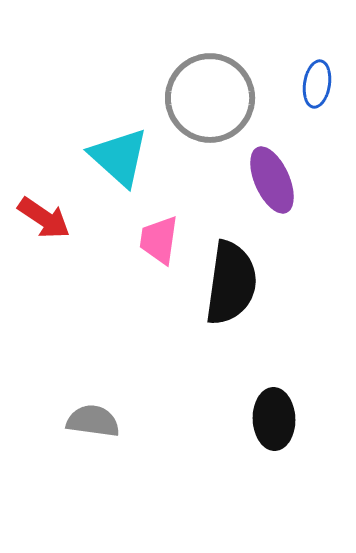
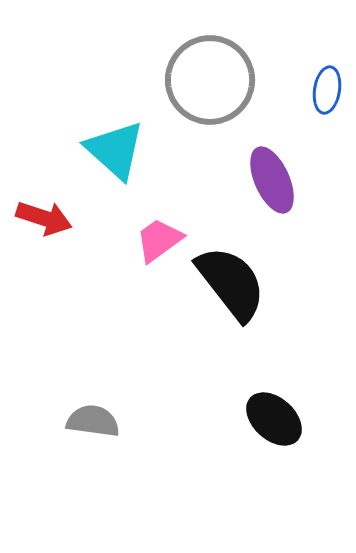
blue ellipse: moved 10 px right, 6 px down
gray circle: moved 18 px up
cyan triangle: moved 4 px left, 7 px up
red arrow: rotated 16 degrees counterclockwise
pink trapezoid: rotated 46 degrees clockwise
black semicircle: rotated 46 degrees counterclockwise
black ellipse: rotated 46 degrees counterclockwise
